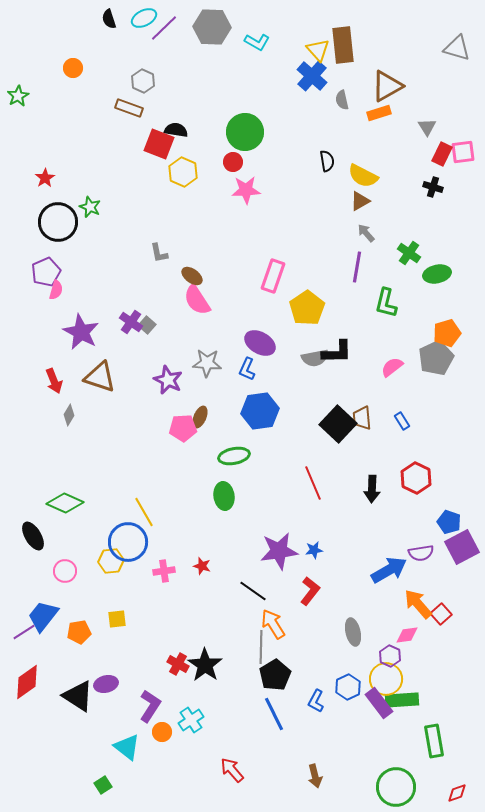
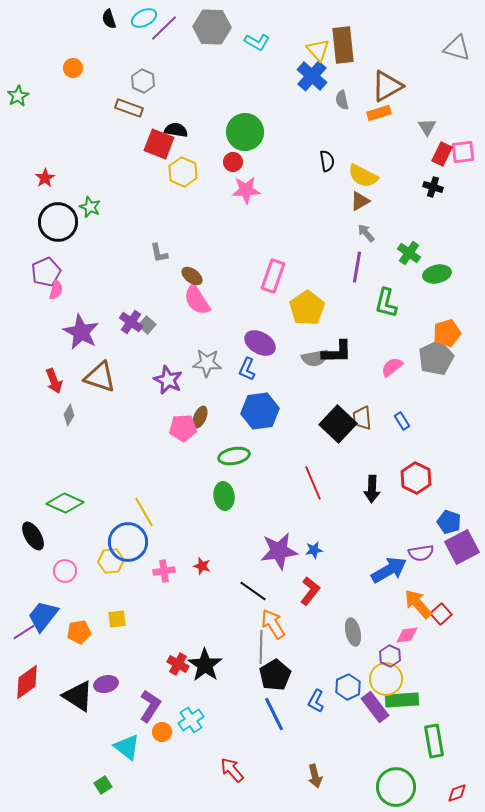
purple rectangle at (379, 703): moved 4 px left, 4 px down
